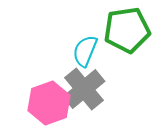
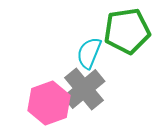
green pentagon: moved 1 px down
cyan semicircle: moved 4 px right, 2 px down
